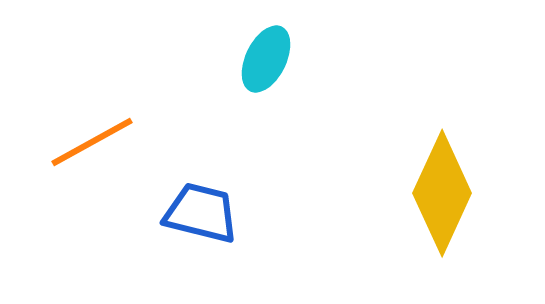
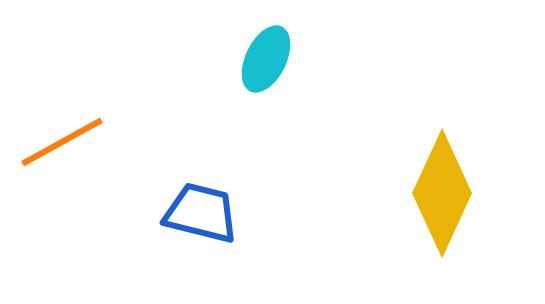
orange line: moved 30 px left
